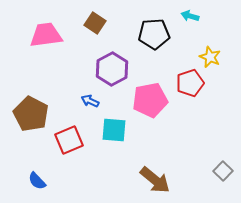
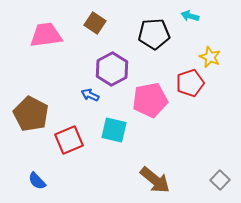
blue arrow: moved 6 px up
cyan square: rotated 8 degrees clockwise
gray square: moved 3 px left, 9 px down
